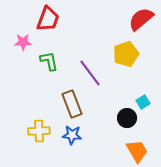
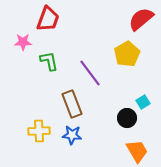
yellow pentagon: moved 1 px right; rotated 10 degrees counterclockwise
